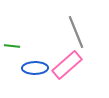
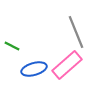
green line: rotated 21 degrees clockwise
blue ellipse: moved 1 px left, 1 px down; rotated 15 degrees counterclockwise
